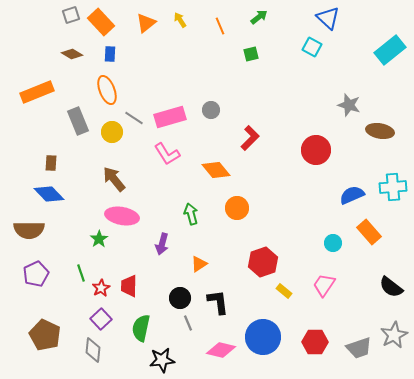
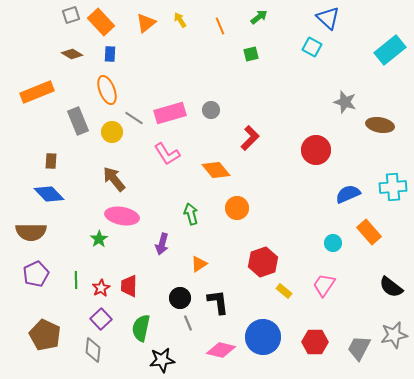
gray star at (349, 105): moved 4 px left, 3 px up
pink rectangle at (170, 117): moved 4 px up
brown ellipse at (380, 131): moved 6 px up
brown rectangle at (51, 163): moved 2 px up
blue semicircle at (352, 195): moved 4 px left, 1 px up
brown semicircle at (29, 230): moved 2 px right, 2 px down
green line at (81, 273): moved 5 px left, 7 px down; rotated 18 degrees clockwise
gray star at (394, 335): rotated 16 degrees clockwise
gray trapezoid at (359, 348): rotated 136 degrees clockwise
